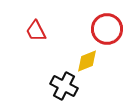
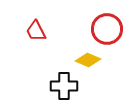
yellow diamond: moved 1 px right, 1 px up; rotated 45 degrees clockwise
black cross: rotated 28 degrees counterclockwise
